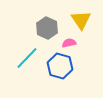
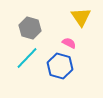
yellow triangle: moved 3 px up
gray hexagon: moved 17 px left; rotated 10 degrees counterclockwise
pink semicircle: rotated 40 degrees clockwise
